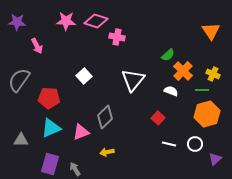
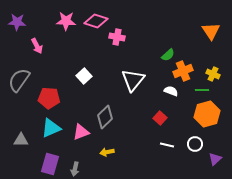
orange cross: rotated 24 degrees clockwise
red square: moved 2 px right
white line: moved 2 px left, 1 px down
gray arrow: rotated 136 degrees counterclockwise
